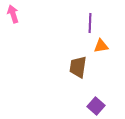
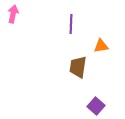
pink arrow: rotated 30 degrees clockwise
purple line: moved 19 px left, 1 px down
